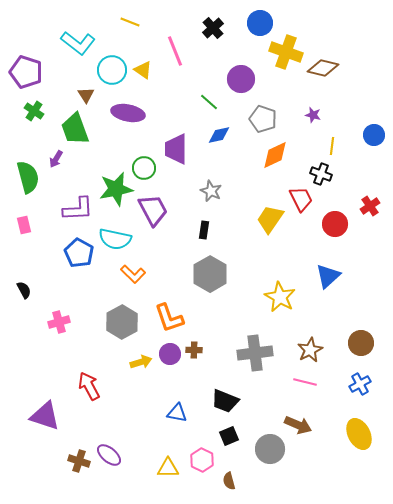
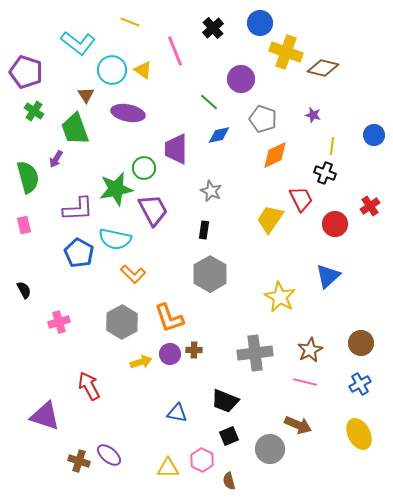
black cross at (321, 174): moved 4 px right, 1 px up
